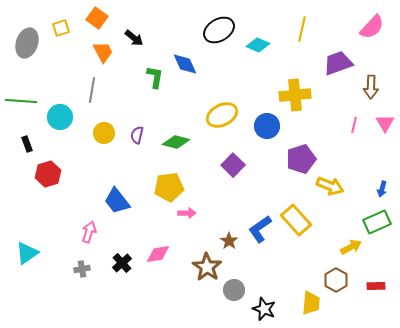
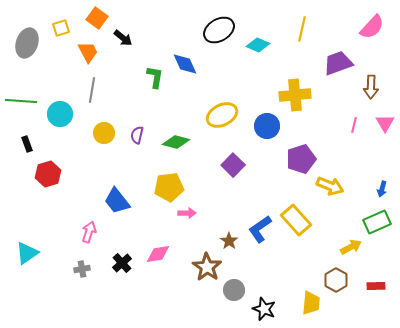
black arrow at (134, 38): moved 11 px left
orange trapezoid at (103, 52): moved 15 px left
cyan circle at (60, 117): moved 3 px up
